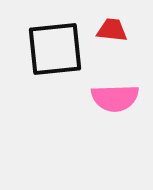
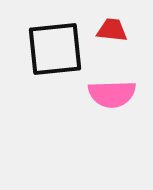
pink semicircle: moved 3 px left, 4 px up
